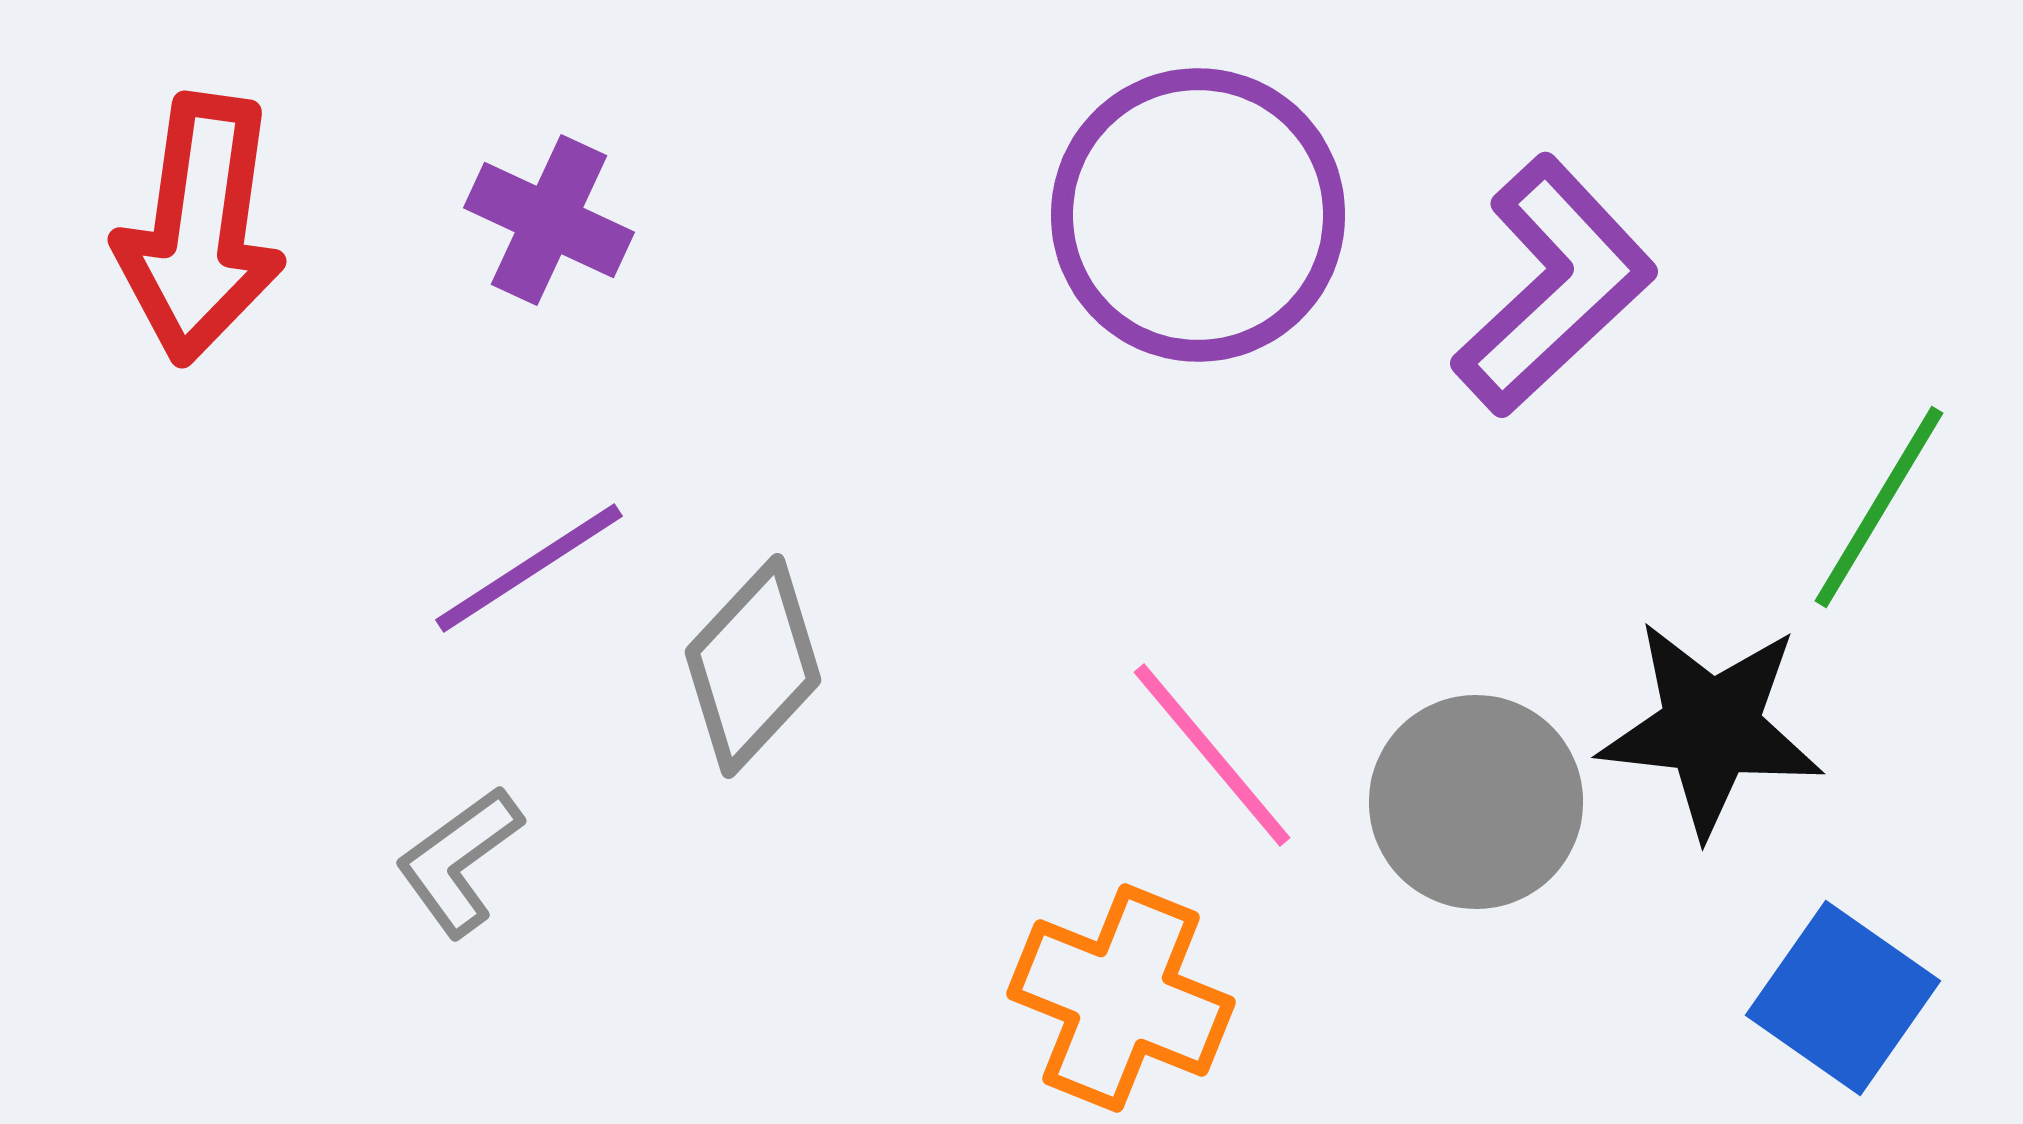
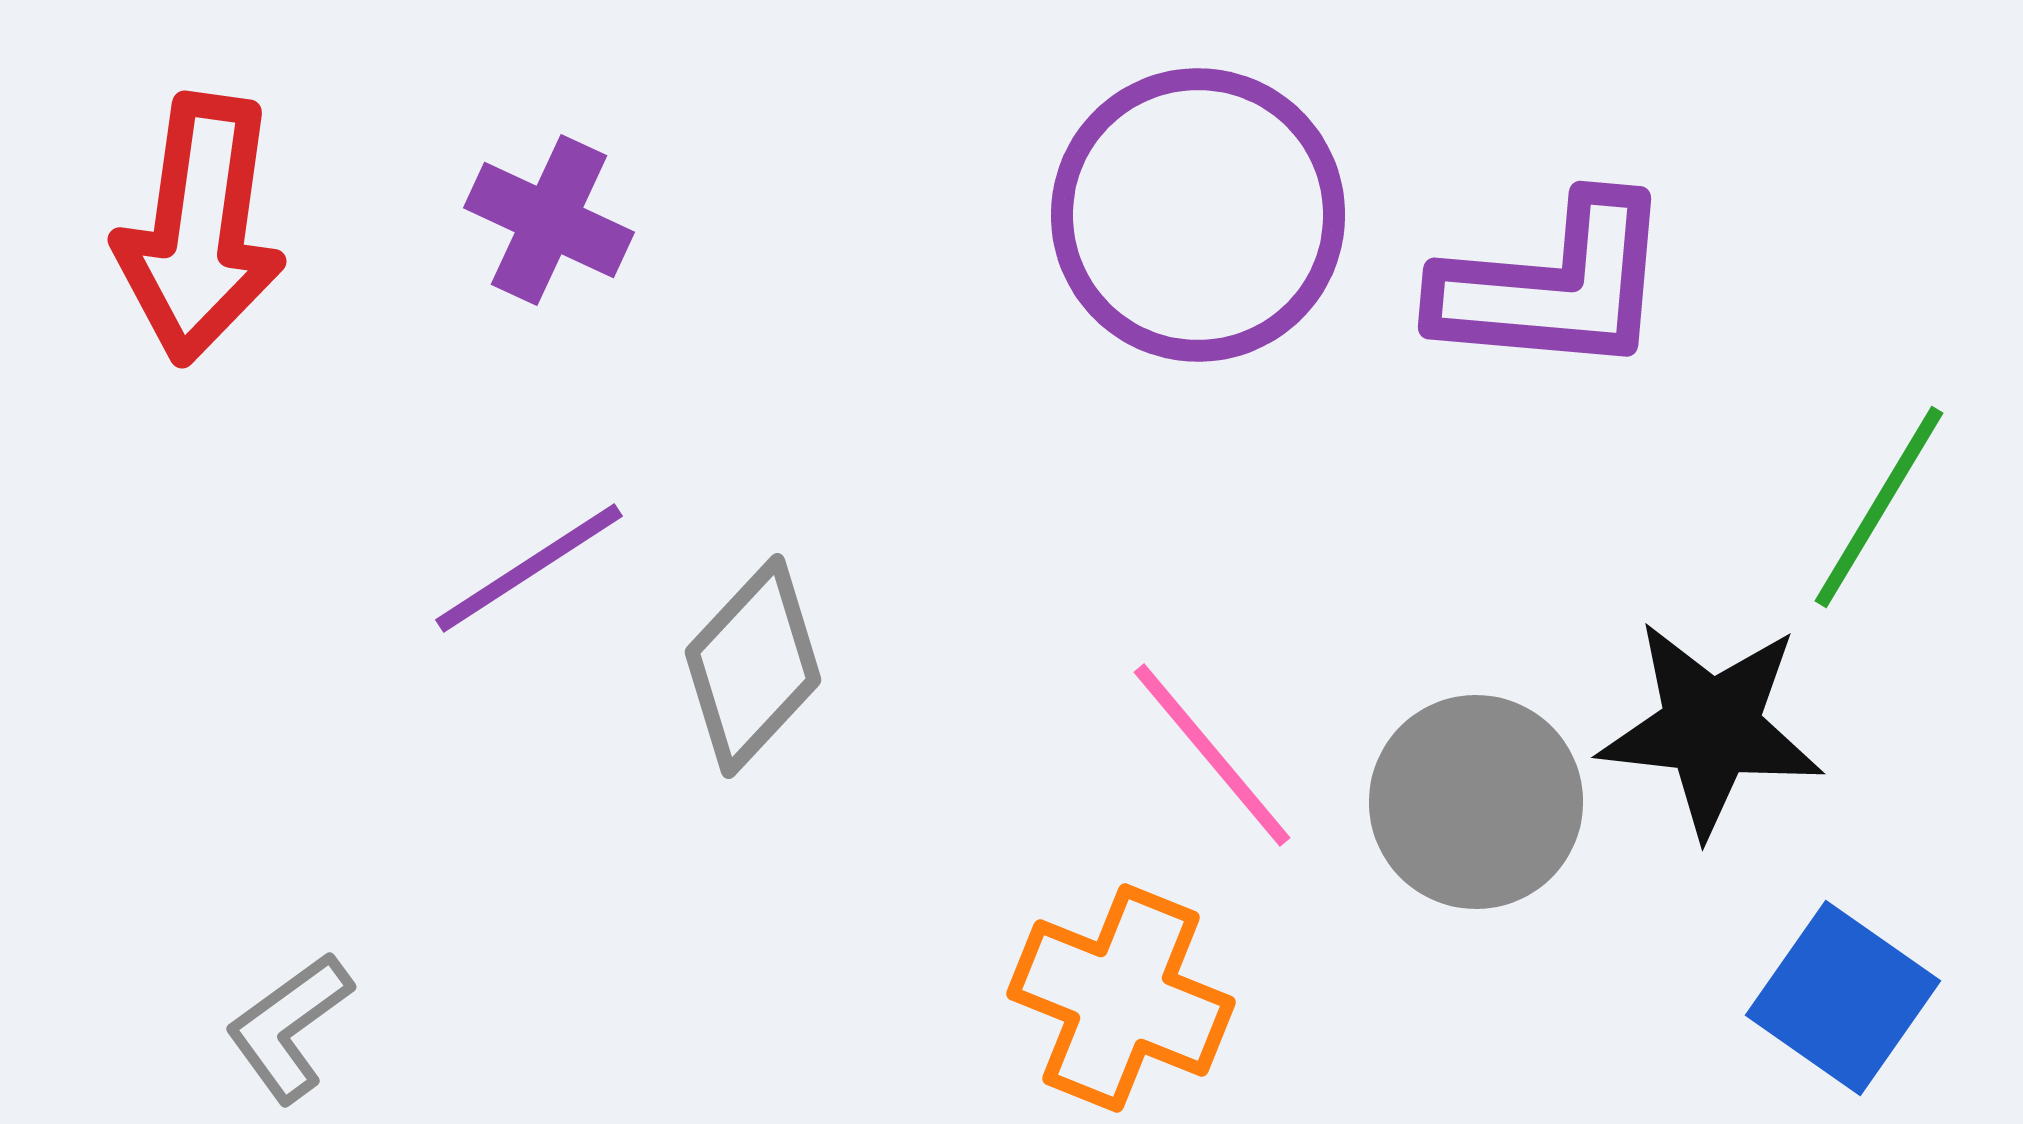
purple L-shape: rotated 48 degrees clockwise
gray L-shape: moved 170 px left, 166 px down
